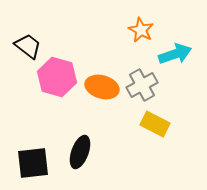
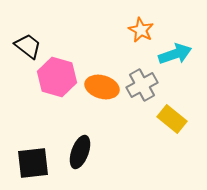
yellow rectangle: moved 17 px right, 5 px up; rotated 12 degrees clockwise
